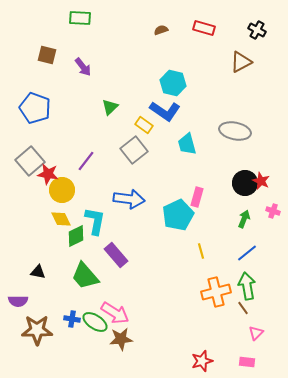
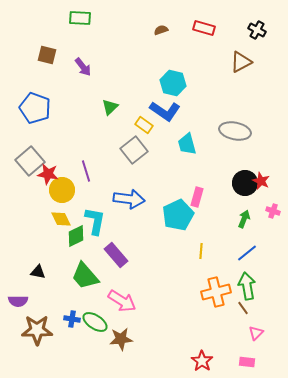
purple line at (86, 161): moved 10 px down; rotated 55 degrees counterclockwise
yellow line at (201, 251): rotated 21 degrees clockwise
pink arrow at (115, 313): moved 7 px right, 12 px up
red star at (202, 361): rotated 20 degrees counterclockwise
